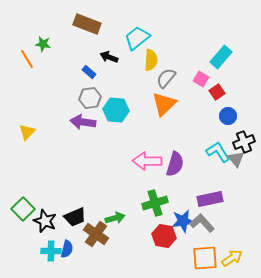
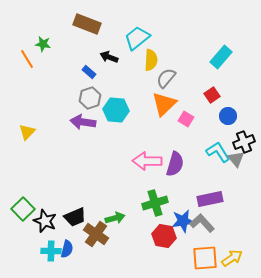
pink square: moved 15 px left, 40 px down
red square: moved 5 px left, 3 px down
gray hexagon: rotated 10 degrees counterclockwise
